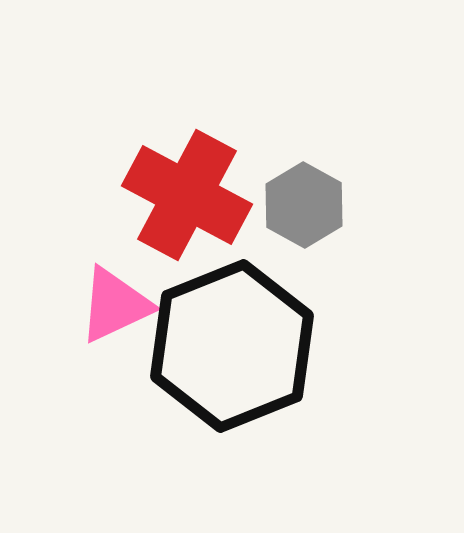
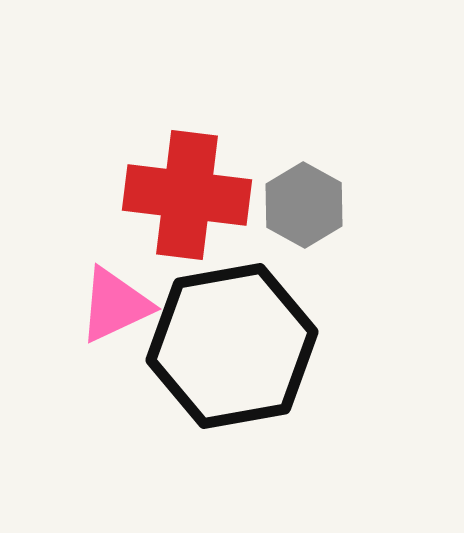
red cross: rotated 21 degrees counterclockwise
black hexagon: rotated 12 degrees clockwise
